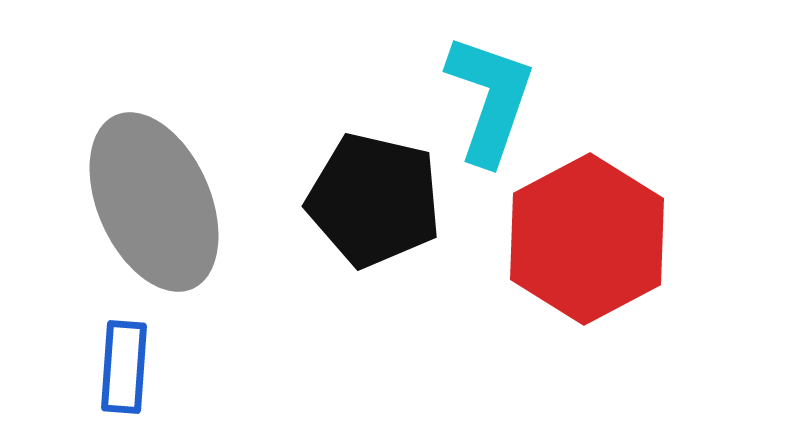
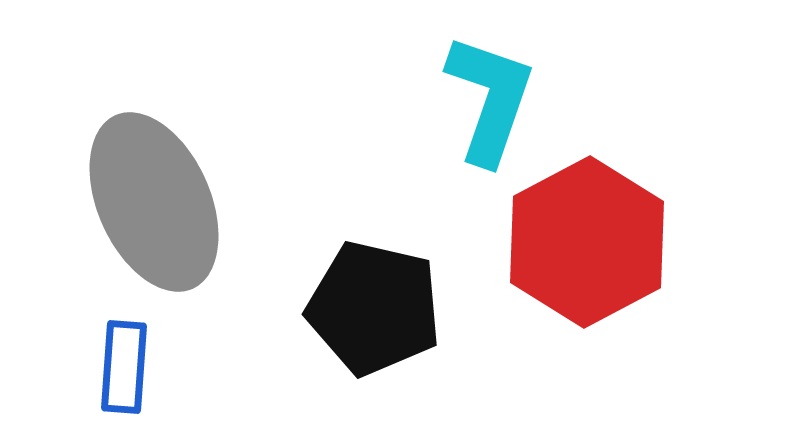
black pentagon: moved 108 px down
red hexagon: moved 3 px down
